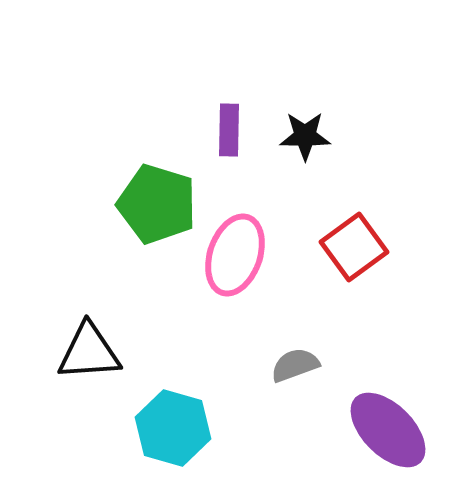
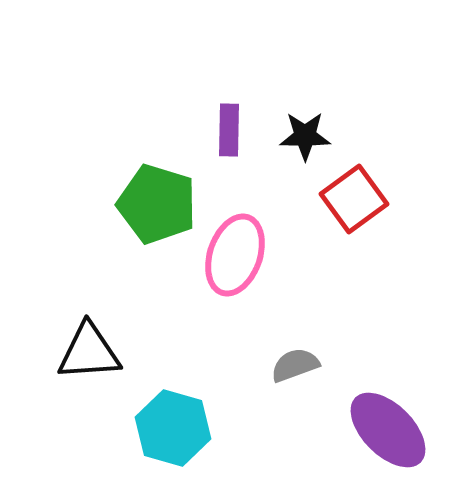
red square: moved 48 px up
